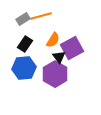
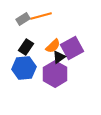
orange semicircle: moved 6 px down; rotated 14 degrees clockwise
black rectangle: moved 1 px right, 3 px down
black triangle: rotated 32 degrees clockwise
